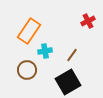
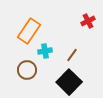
black square: moved 1 px right; rotated 15 degrees counterclockwise
